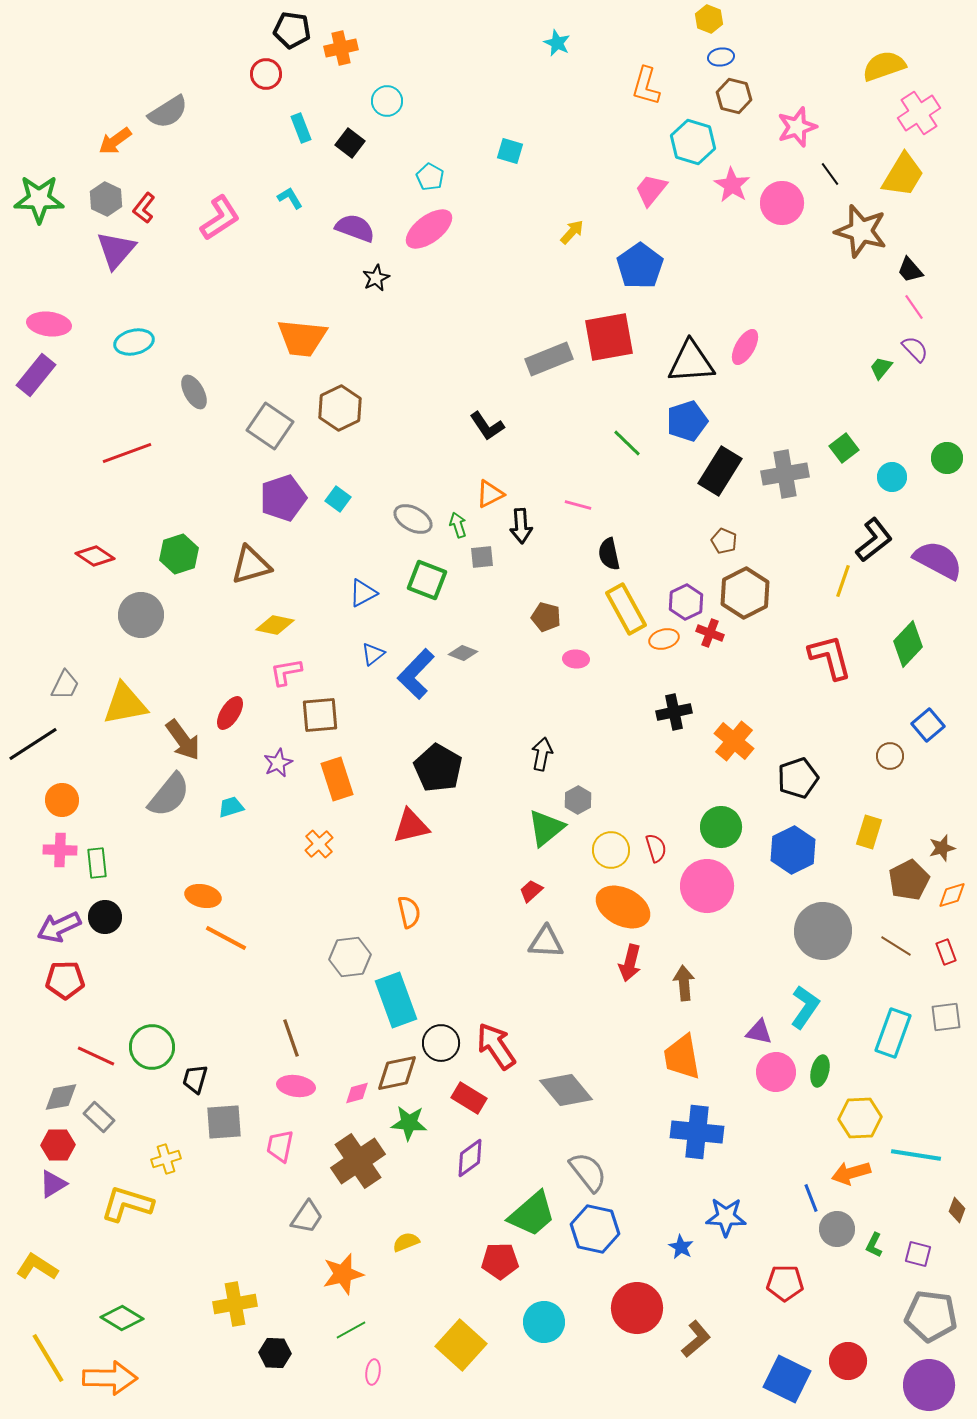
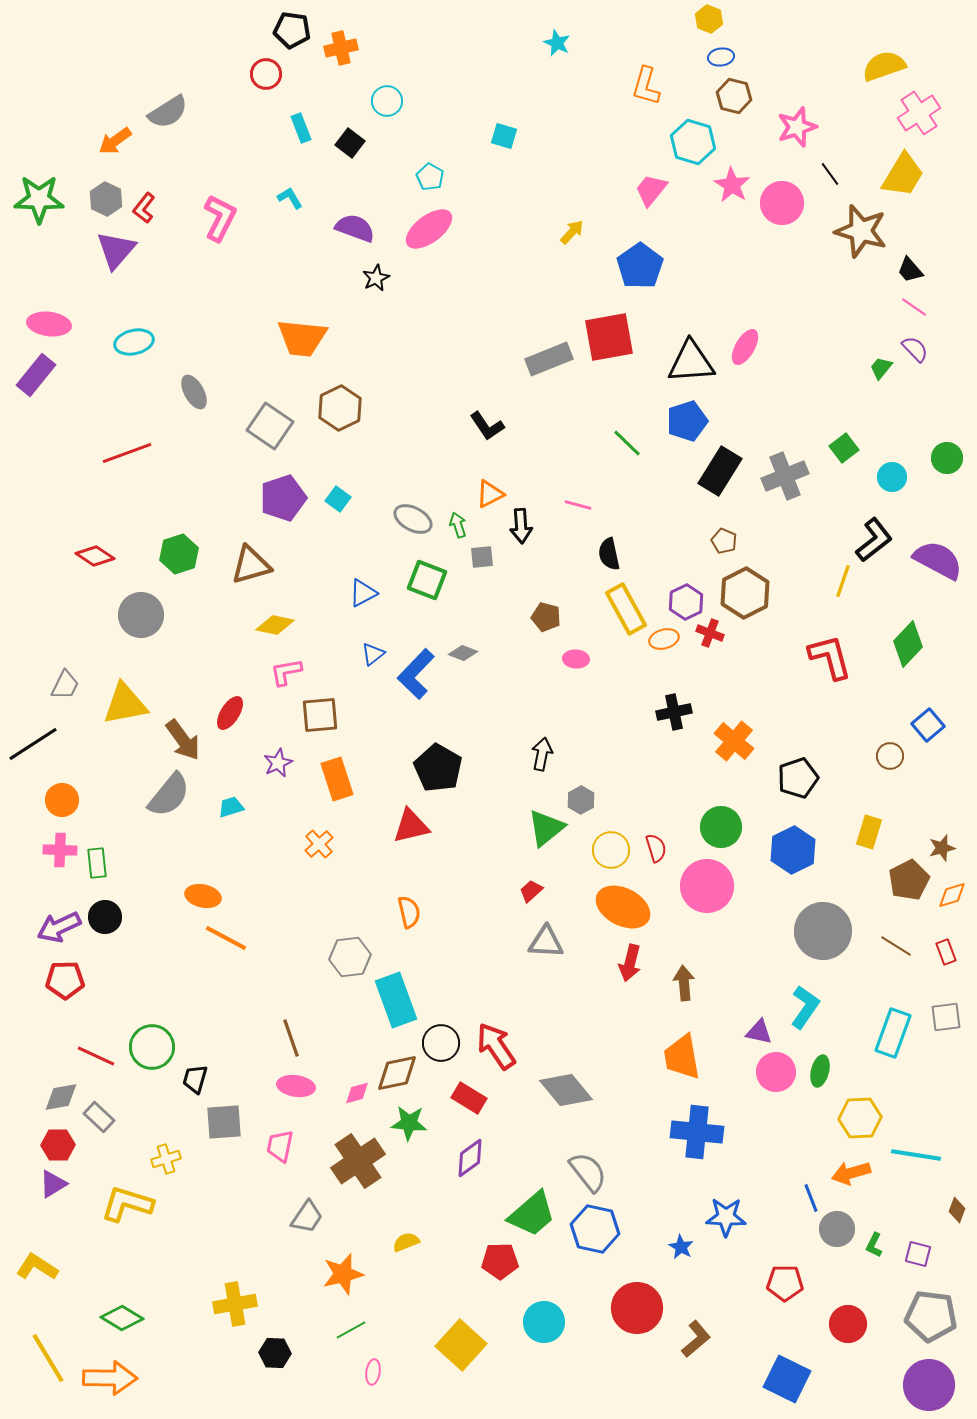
cyan square at (510, 151): moved 6 px left, 15 px up
pink L-shape at (220, 218): rotated 30 degrees counterclockwise
pink line at (914, 307): rotated 20 degrees counterclockwise
gray cross at (785, 474): moved 2 px down; rotated 12 degrees counterclockwise
gray hexagon at (578, 800): moved 3 px right
red circle at (848, 1361): moved 37 px up
